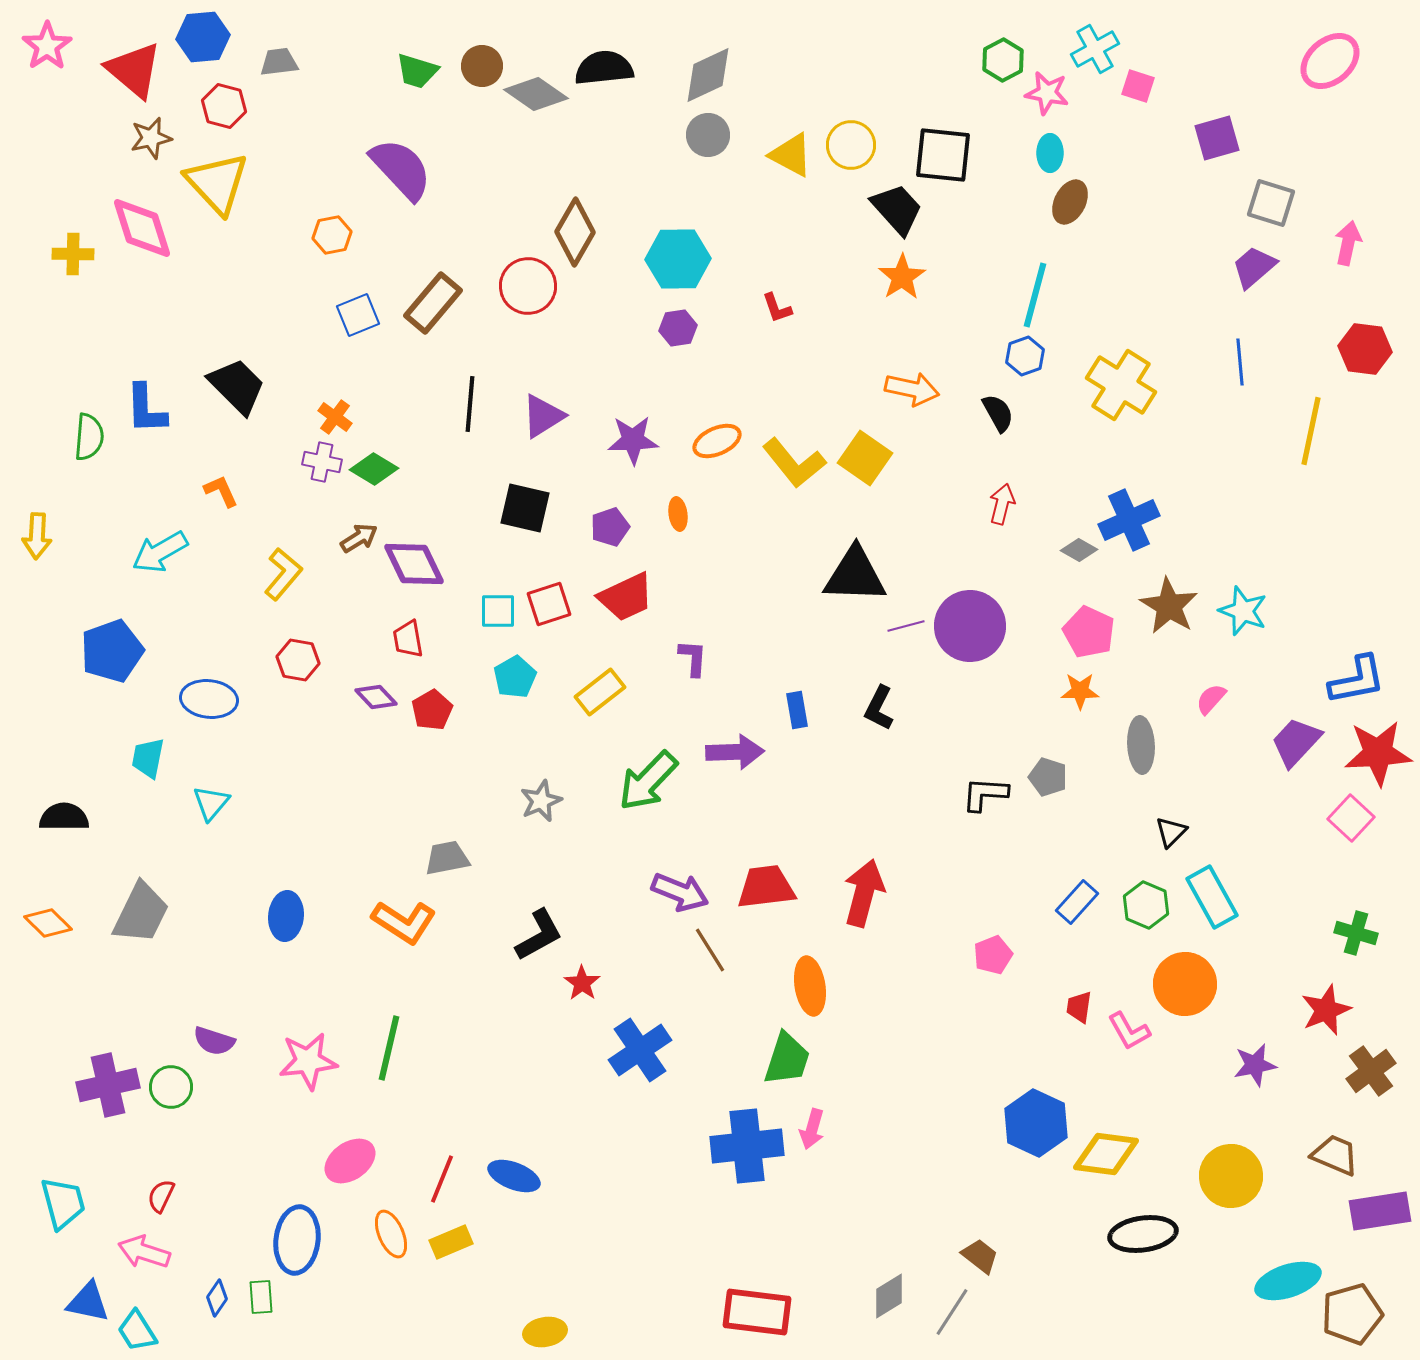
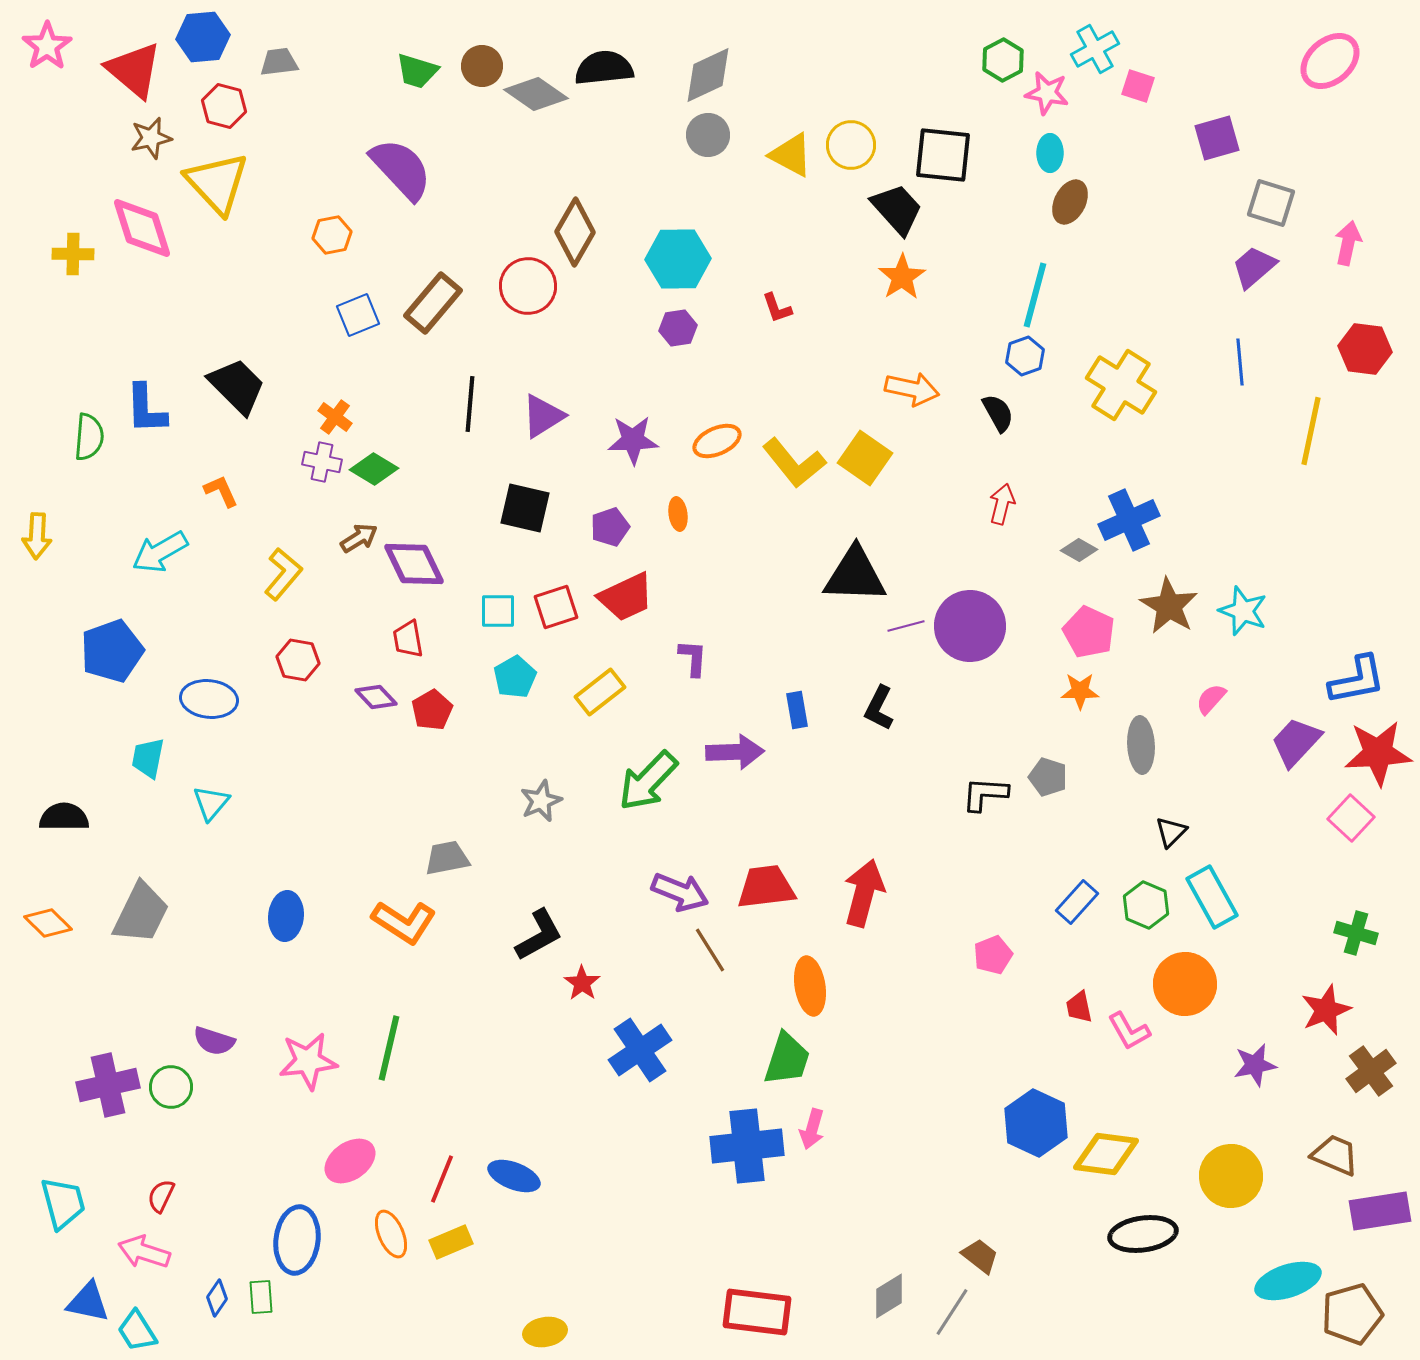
red square at (549, 604): moved 7 px right, 3 px down
red trapezoid at (1079, 1007): rotated 20 degrees counterclockwise
